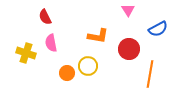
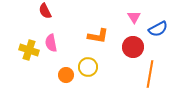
pink triangle: moved 6 px right, 7 px down
red semicircle: moved 6 px up
red circle: moved 4 px right, 2 px up
yellow cross: moved 3 px right, 3 px up
yellow circle: moved 1 px down
orange circle: moved 1 px left, 2 px down
